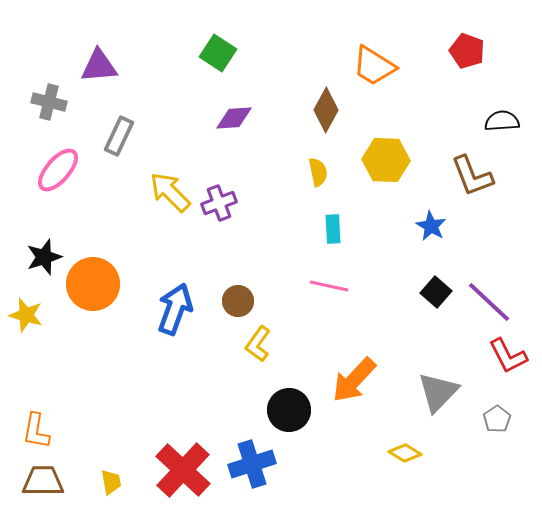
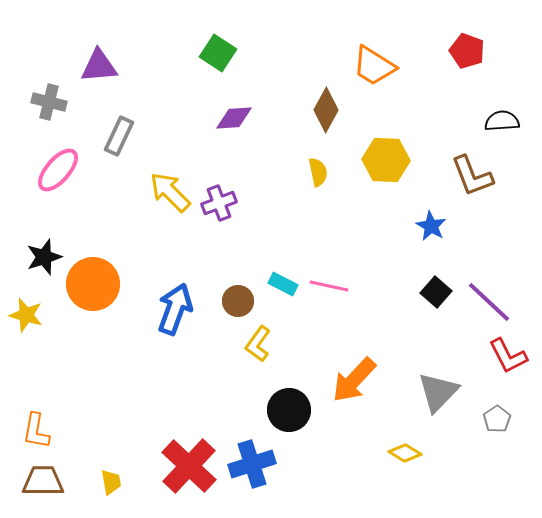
cyan rectangle: moved 50 px left, 55 px down; rotated 60 degrees counterclockwise
red cross: moved 6 px right, 4 px up
